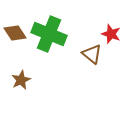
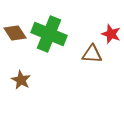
brown triangle: rotated 35 degrees counterclockwise
brown star: rotated 18 degrees counterclockwise
